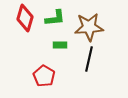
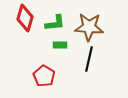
green L-shape: moved 5 px down
brown star: rotated 8 degrees clockwise
